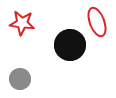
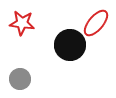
red ellipse: moved 1 px left, 1 px down; rotated 60 degrees clockwise
